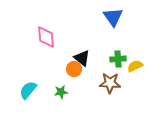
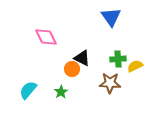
blue triangle: moved 2 px left
pink diamond: rotated 20 degrees counterclockwise
black triangle: rotated 12 degrees counterclockwise
orange circle: moved 2 px left
green star: rotated 24 degrees counterclockwise
